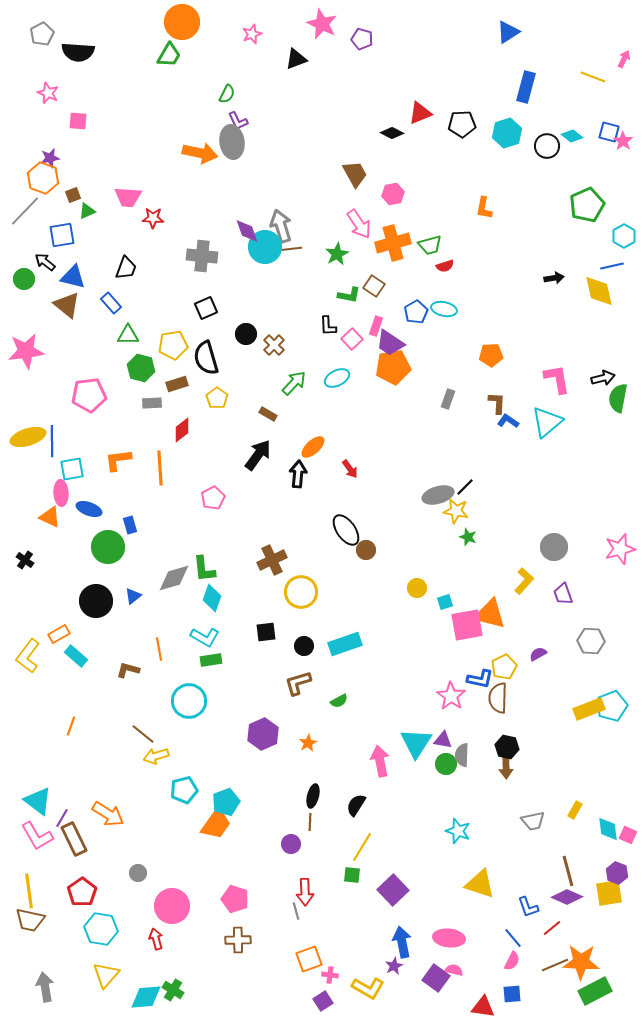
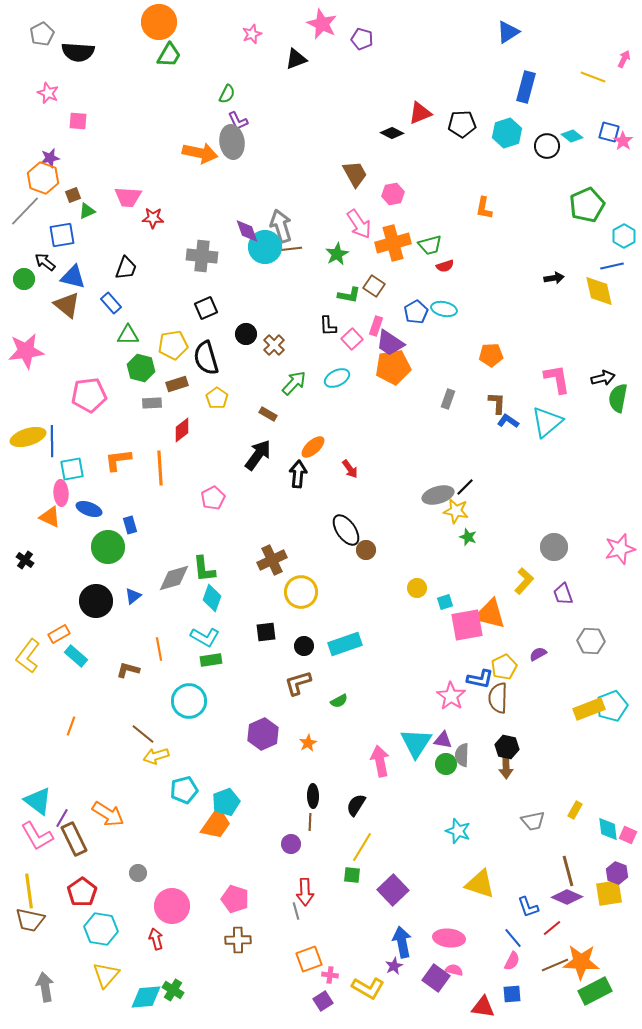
orange circle at (182, 22): moved 23 px left
black ellipse at (313, 796): rotated 15 degrees counterclockwise
